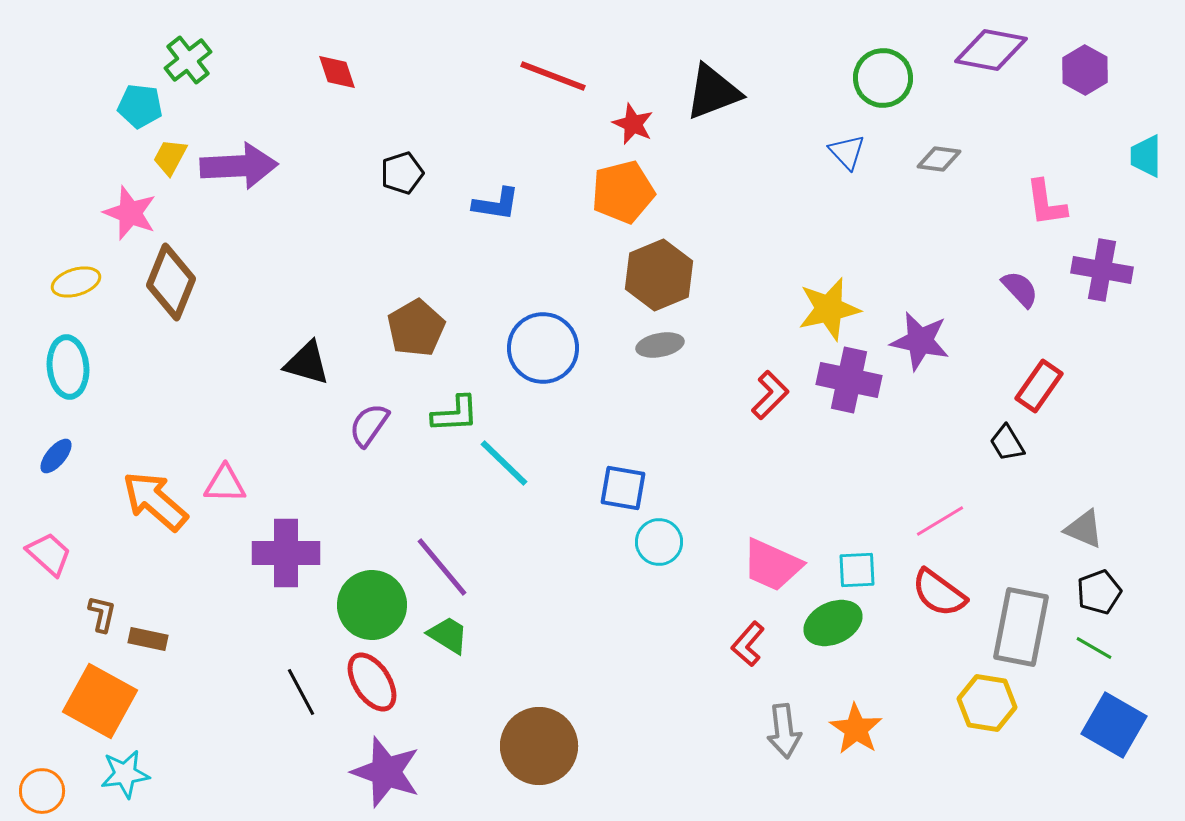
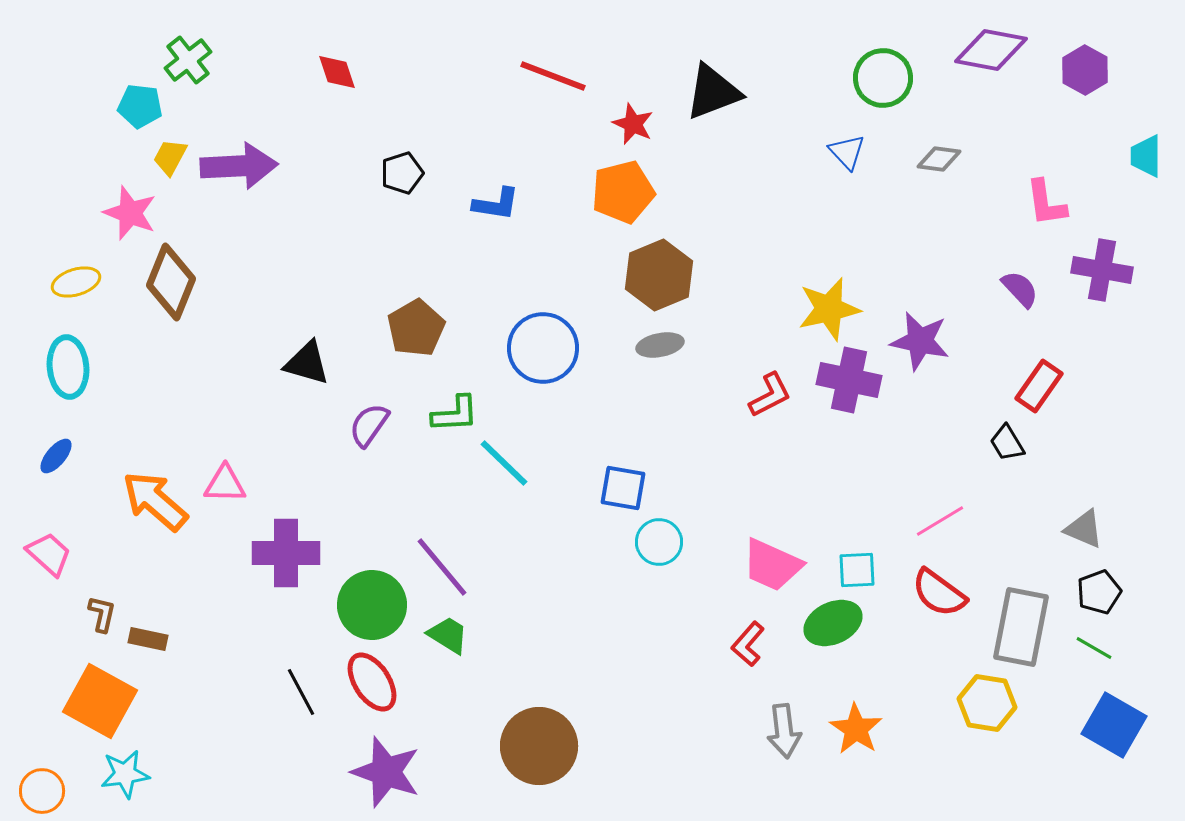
red L-shape at (770, 395): rotated 18 degrees clockwise
